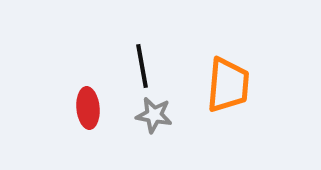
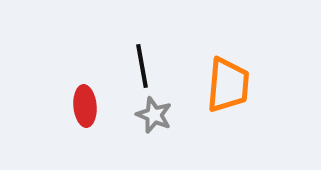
red ellipse: moved 3 px left, 2 px up
gray star: rotated 12 degrees clockwise
